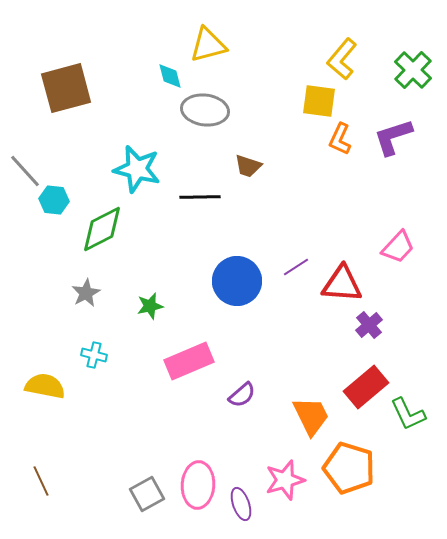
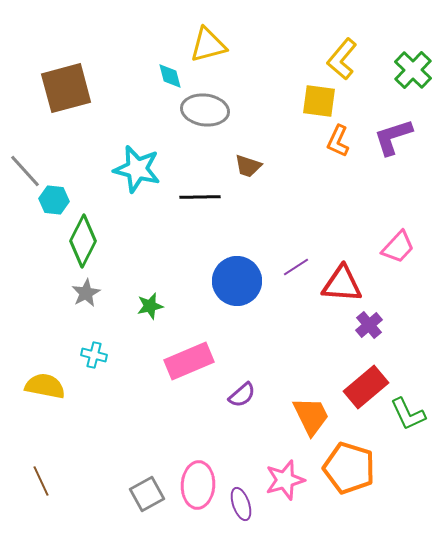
orange L-shape: moved 2 px left, 2 px down
green diamond: moved 19 px left, 12 px down; rotated 36 degrees counterclockwise
